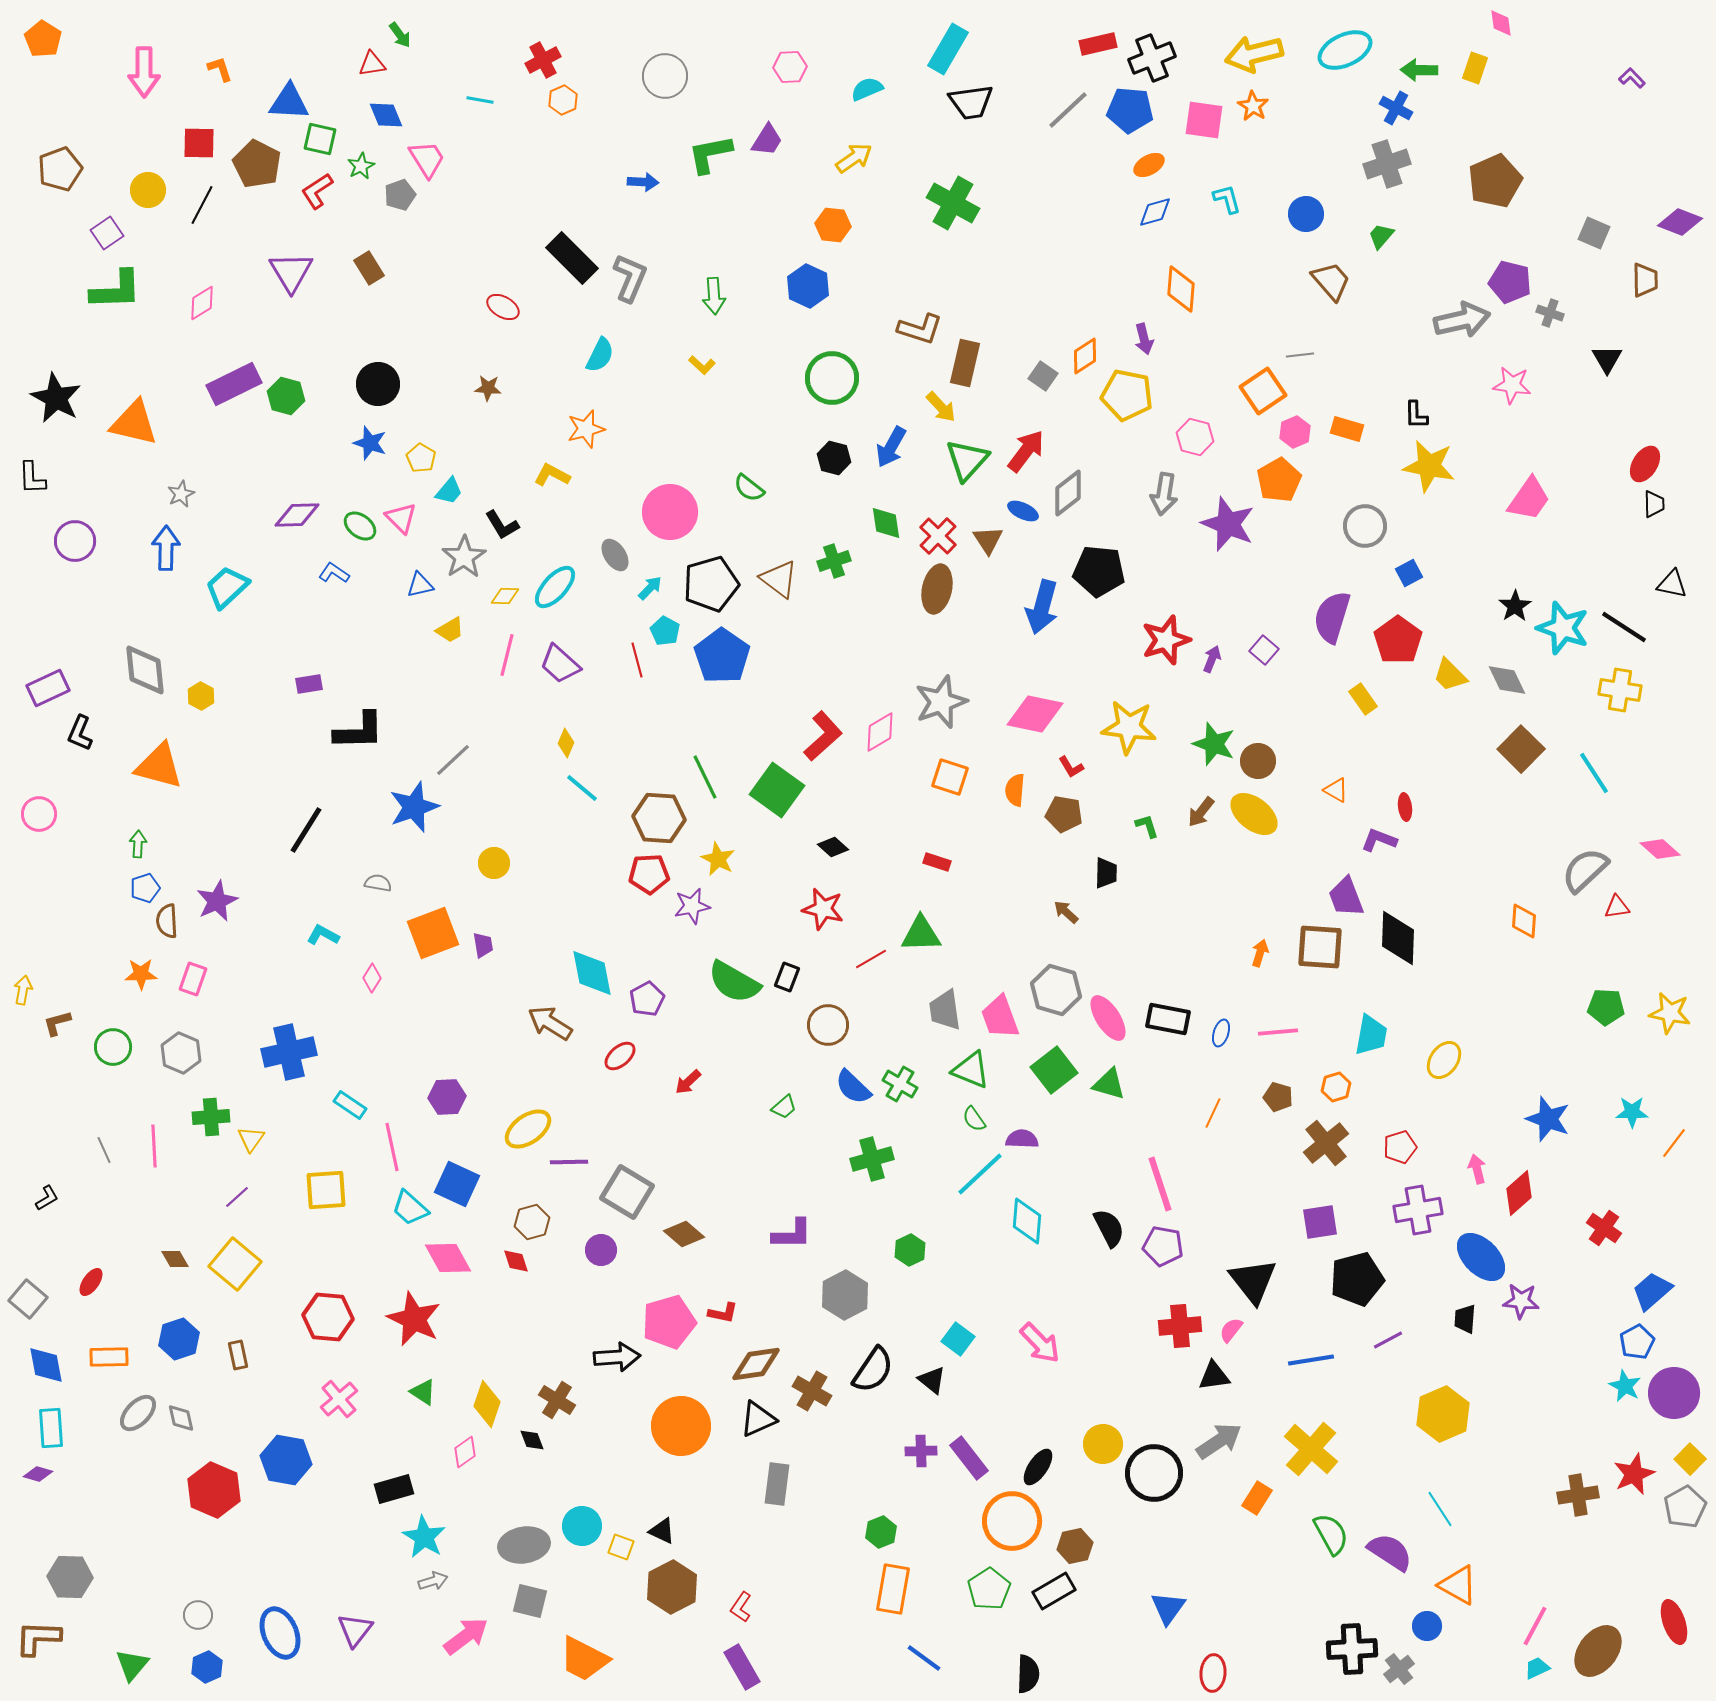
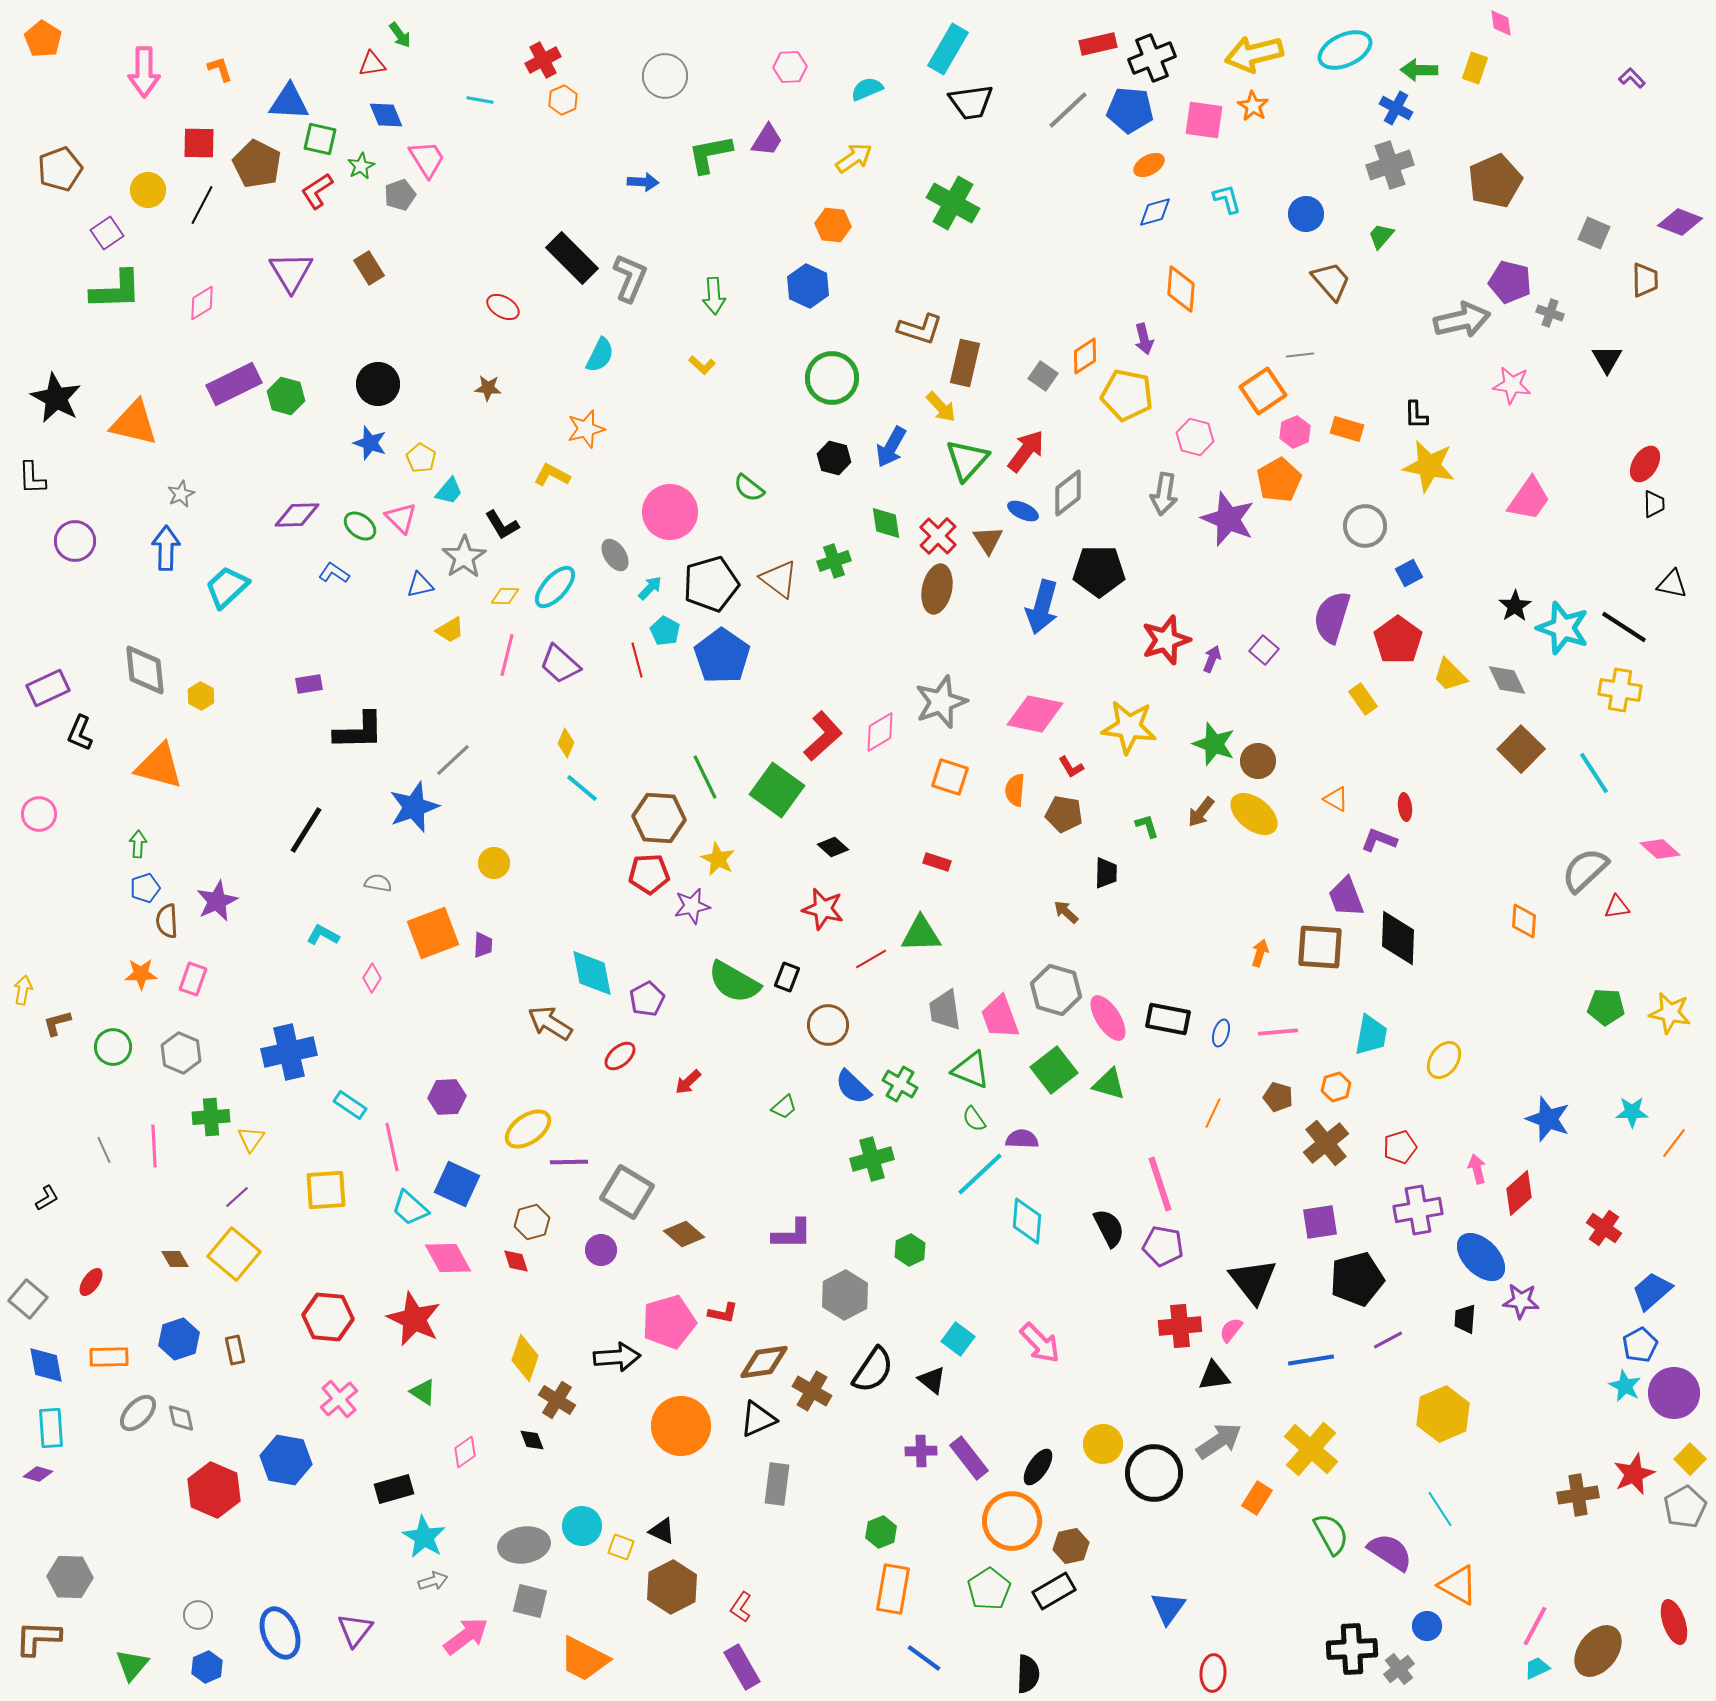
gray cross at (1387, 164): moved 3 px right, 1 px down
purple star at (1228, 524): moved 5 px up
black pentagon at (1099, 571): rotated 6 degrees counterclockwise
orange triangle at (1336, 790): moved 9 px down
purple trapezoid at (483, 945): rotated 12 degrees clockwise
yellow square at (235, 1264): moved 1 px left, 10 px up
blue pentagon at (1637, 1342): moved 3 px right, 3 px down
brown rectangle at (238, 1355): moved 3 px left, 5 px up
brown diamond at (756, 1364): moved 8 px right, 2 px up
yellow diamond at (487, 1404): moved 38 px right, 46 px up
brown hexagon at (1075, 1546): moved 4 px left
